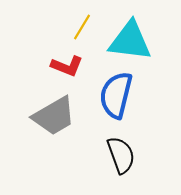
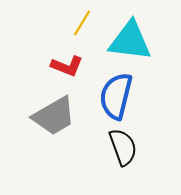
yellow line: moved 4 px up
blue semicircle: moved 1 px down
black semicircle: moved 2 px right, 8 px up
